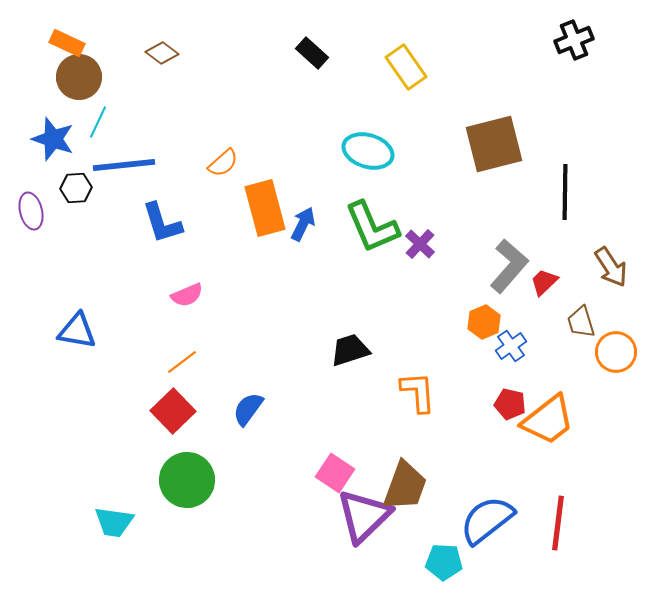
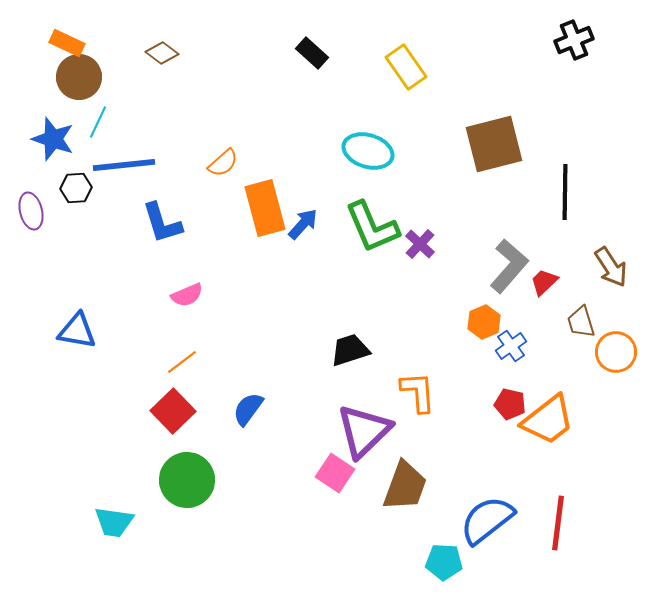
blue arrow at (303, 224): rotated 16 degrees clockwise
purple triangle at (364, 516): moved 85 px up
